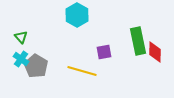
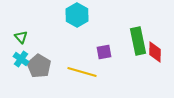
gray pentagon: moved 3 px right
yellow line: moved 1 px down
